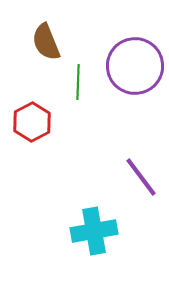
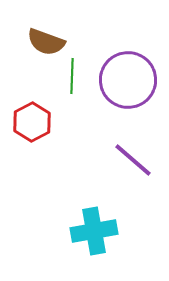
brown semicircle: rotated 48 degrees counterclockwise
purple circle: moved 7 px left, 14 px down
green line: moved 6 px left, 6 px up
purple line: moved 8 px left, 17 px up; rotated 12 degrees counterclockwise
